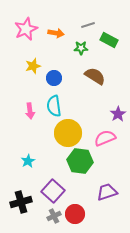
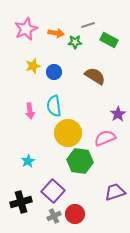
green star: moved 6 px left, 6 px up
blue circle: moved 6 px up
purple trapezoid: moved 8 px right
